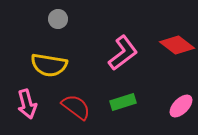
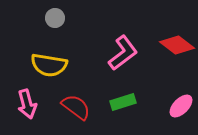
gray circle: moved 3 px left, 1 px up
